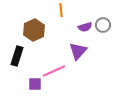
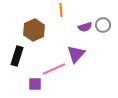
purple triangle: moved 2 px left, 3 px down
pink line: moved 2 px up
